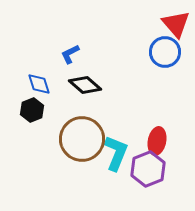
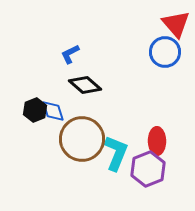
blue diamond: moved 14 px right, 27 px down
black hexagon: moved 3 px right
red ellipse: rotated 12 degrees counterclockwise
